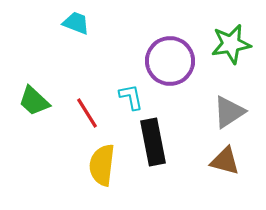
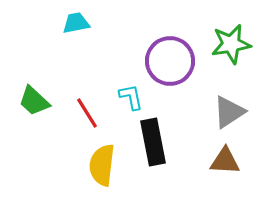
cyan trapezoid: rotated 32 degrees counterclockwise
brown triangle: rotated 12 degrees counterclockwise
